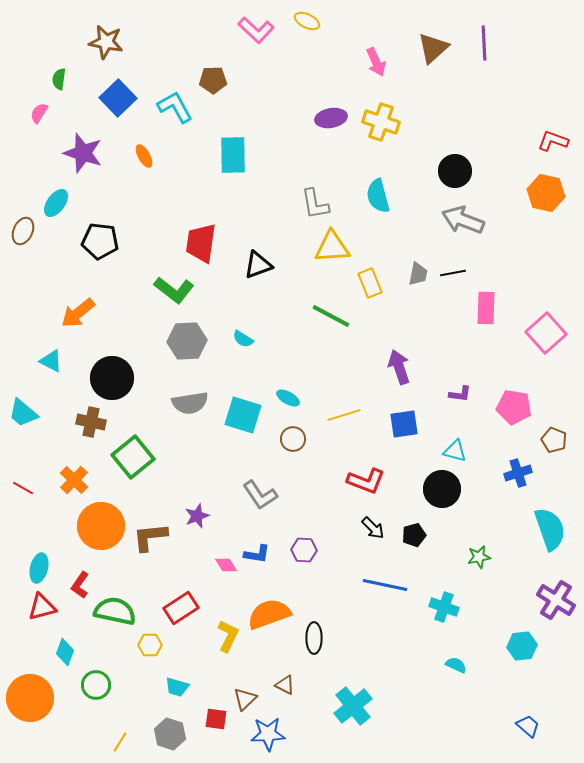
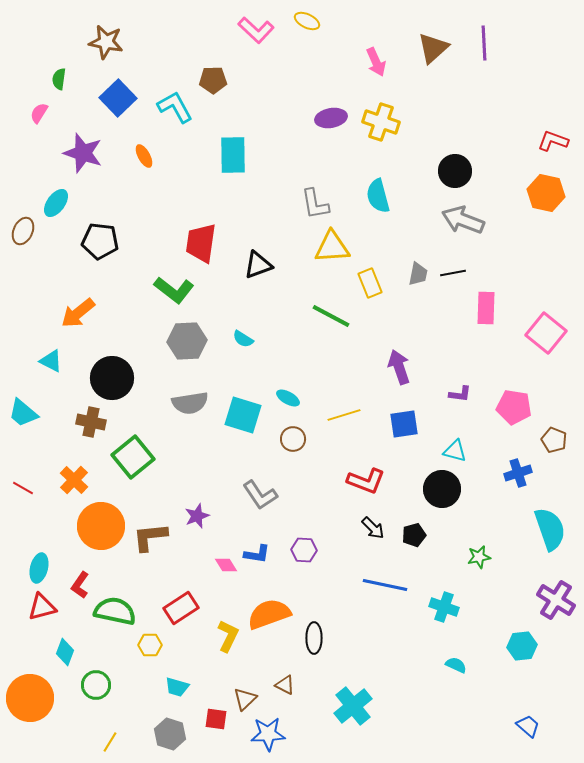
pink square at (546, 333): rotated 9 degrees counterclockwise
yellow line at (120, 742): moved 10 px left
